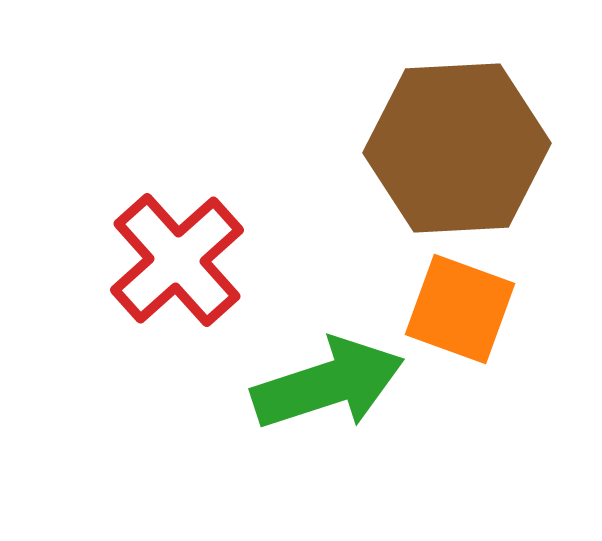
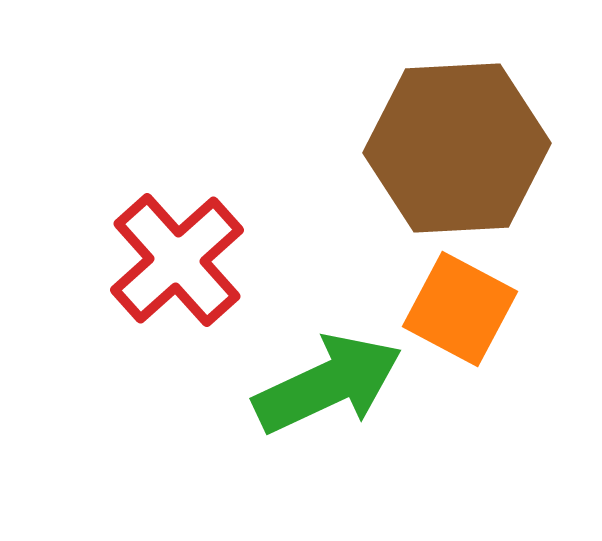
orange square: rotated 8 degrees clockwise
green arrow: rotated 7 degrees counterclockwise
